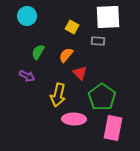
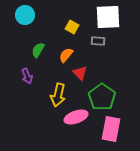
cyan circle: moved 2 px left, 1 px up
green semicircle: moved 2 px up
purple arrow: rotated 42 degrees clockwise
pink ellipse: moved 2 px right, 2 px up; rotated 20 degrees counterclockwise
pink rectangle: moved 2 px left, 1 px down
